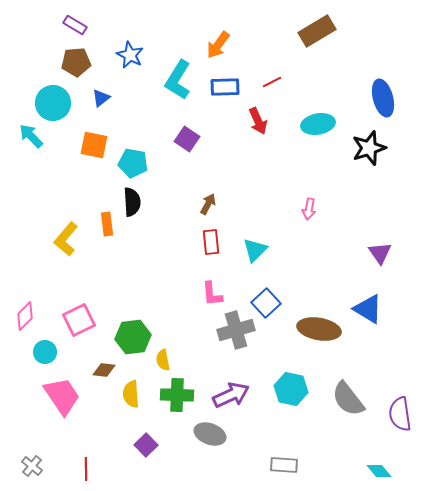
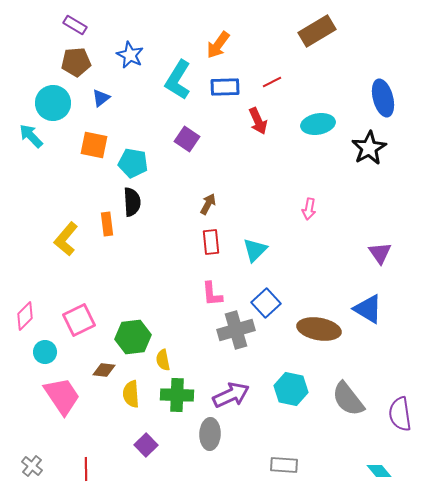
black star at (369, 148): rotated 12 degrees counterclockwise
gray ellipse at (210, 434): rotated 72 degrees clockwise
